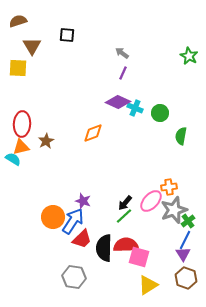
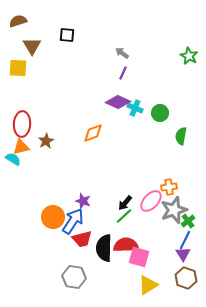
red trapezoid: rotated 30 degrees clockwise
